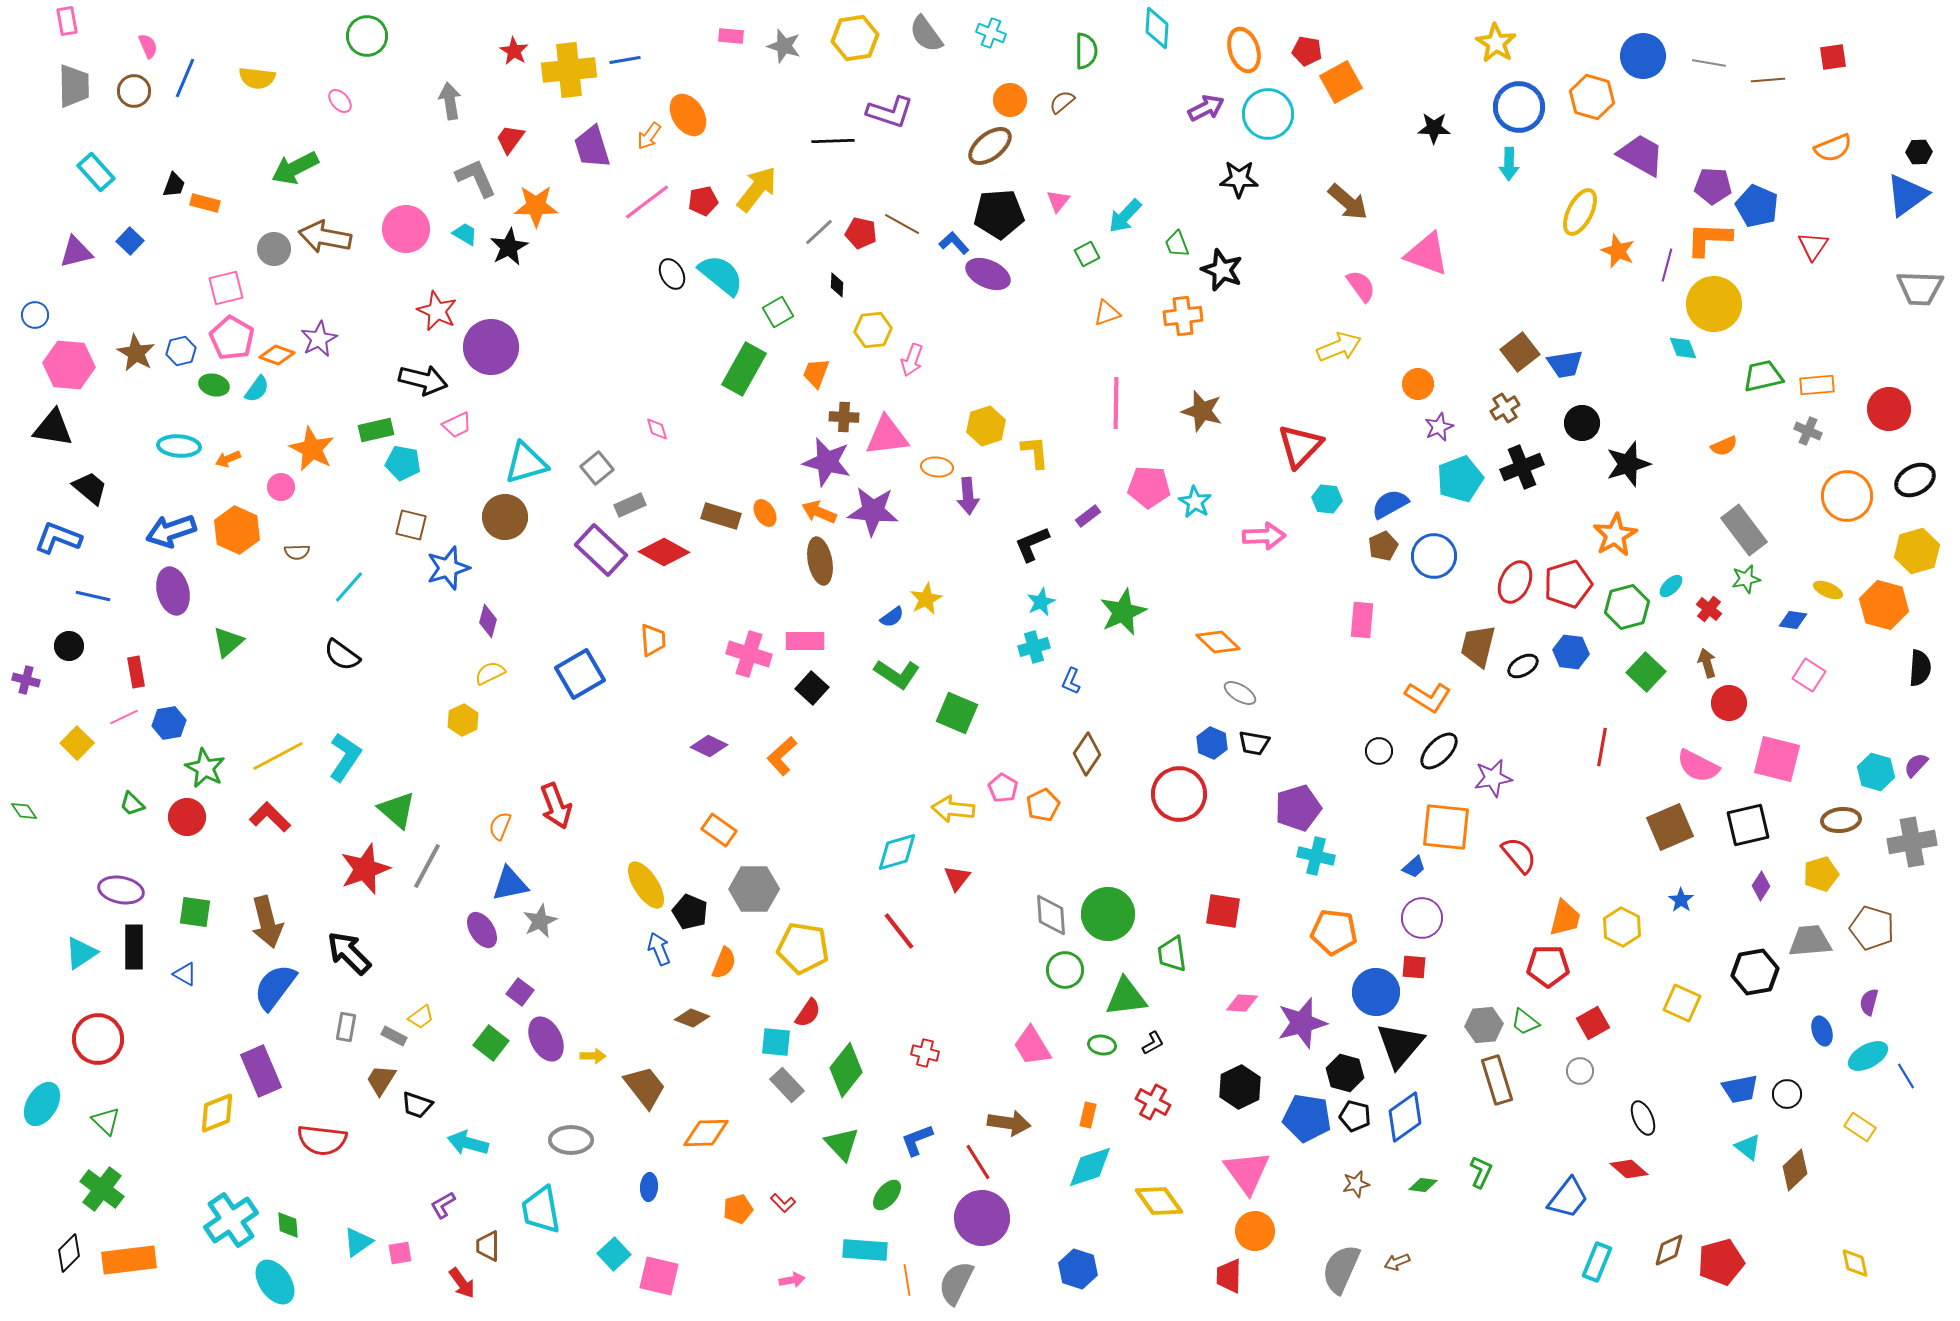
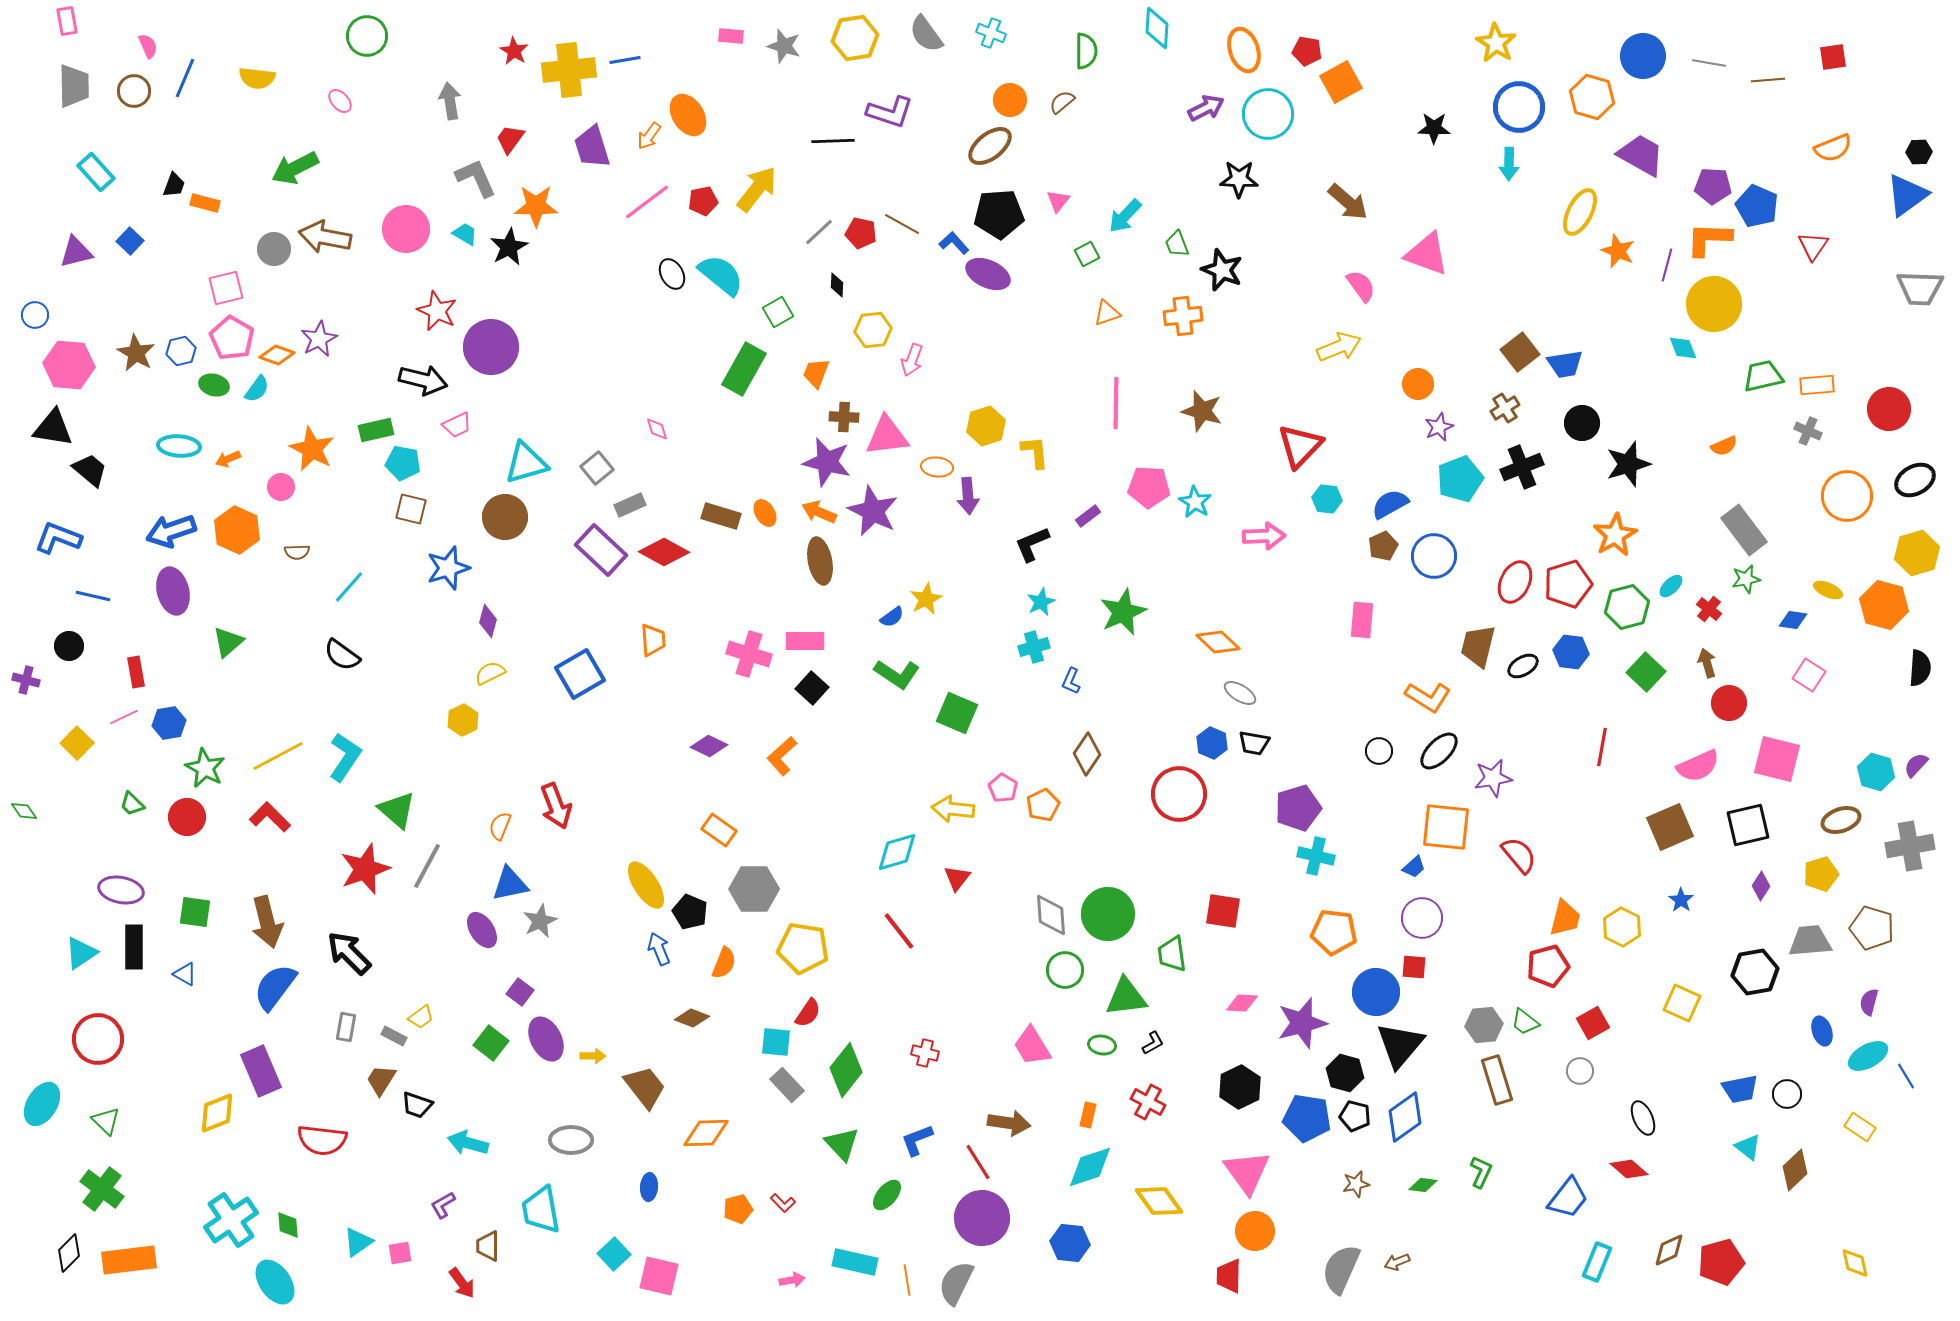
black trapezoid at (90, 488): moved 18 px up
purple star at (873, 511): rotated 21 degrees clockwise
brown square at (411, 525): moved 16 px up
yellow hexagon at (1917, 551): moved 2 px down
pink semicircle at (1698, 766): rotated 51 degrees counterclockwise
brown ellipse at (1841, 820): rotated 12 degrees counterclockwise
gray cross at (1912, 842): moved 2 px left, 4 px down
red pentagon at (1548, 966): rotated 15 degrees counterclockwise
red cross at (1153, 1102): moved 5 px left
cyan rectangle at (865, 1250): moved 10 px left, 12 px down; rotated 9 degrees clockwise
blue hexagon at (1078, 1269): moved 8 px left, 26 px up; rotated 12 degrees counterclockwise
